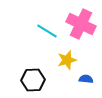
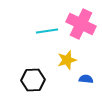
cyan line: rotated 40 degrees counterclockwise
